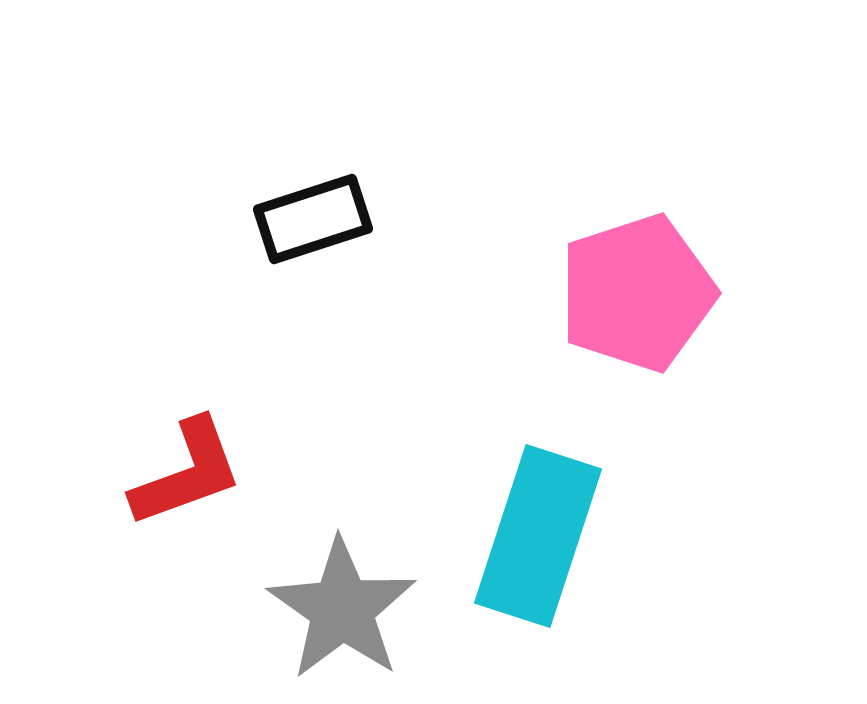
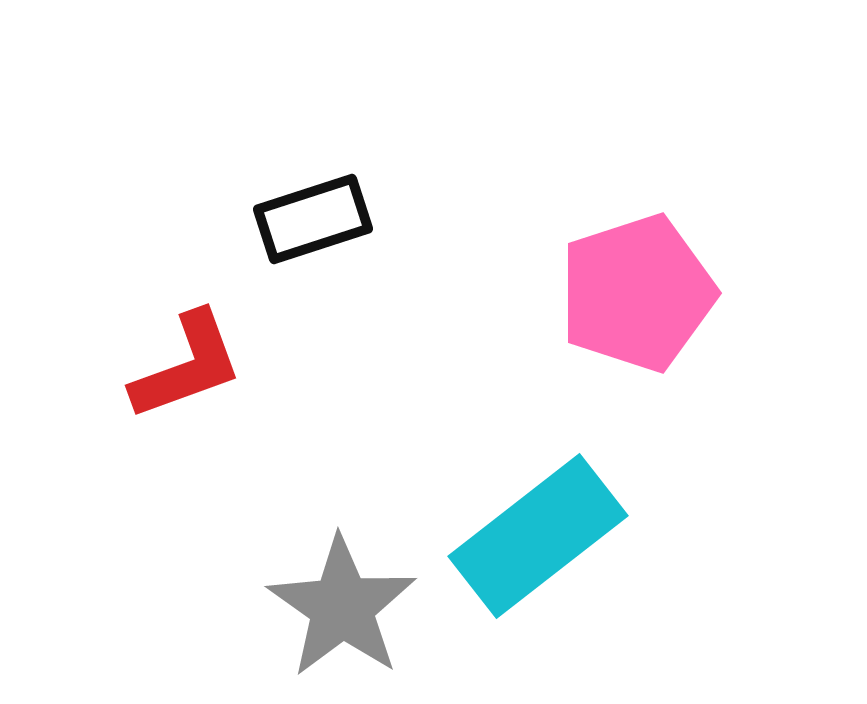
red L-shape: moved 107 px up
cyan rectangle: rotated 34 degrees clockwise
gray star: moved 2 px up
